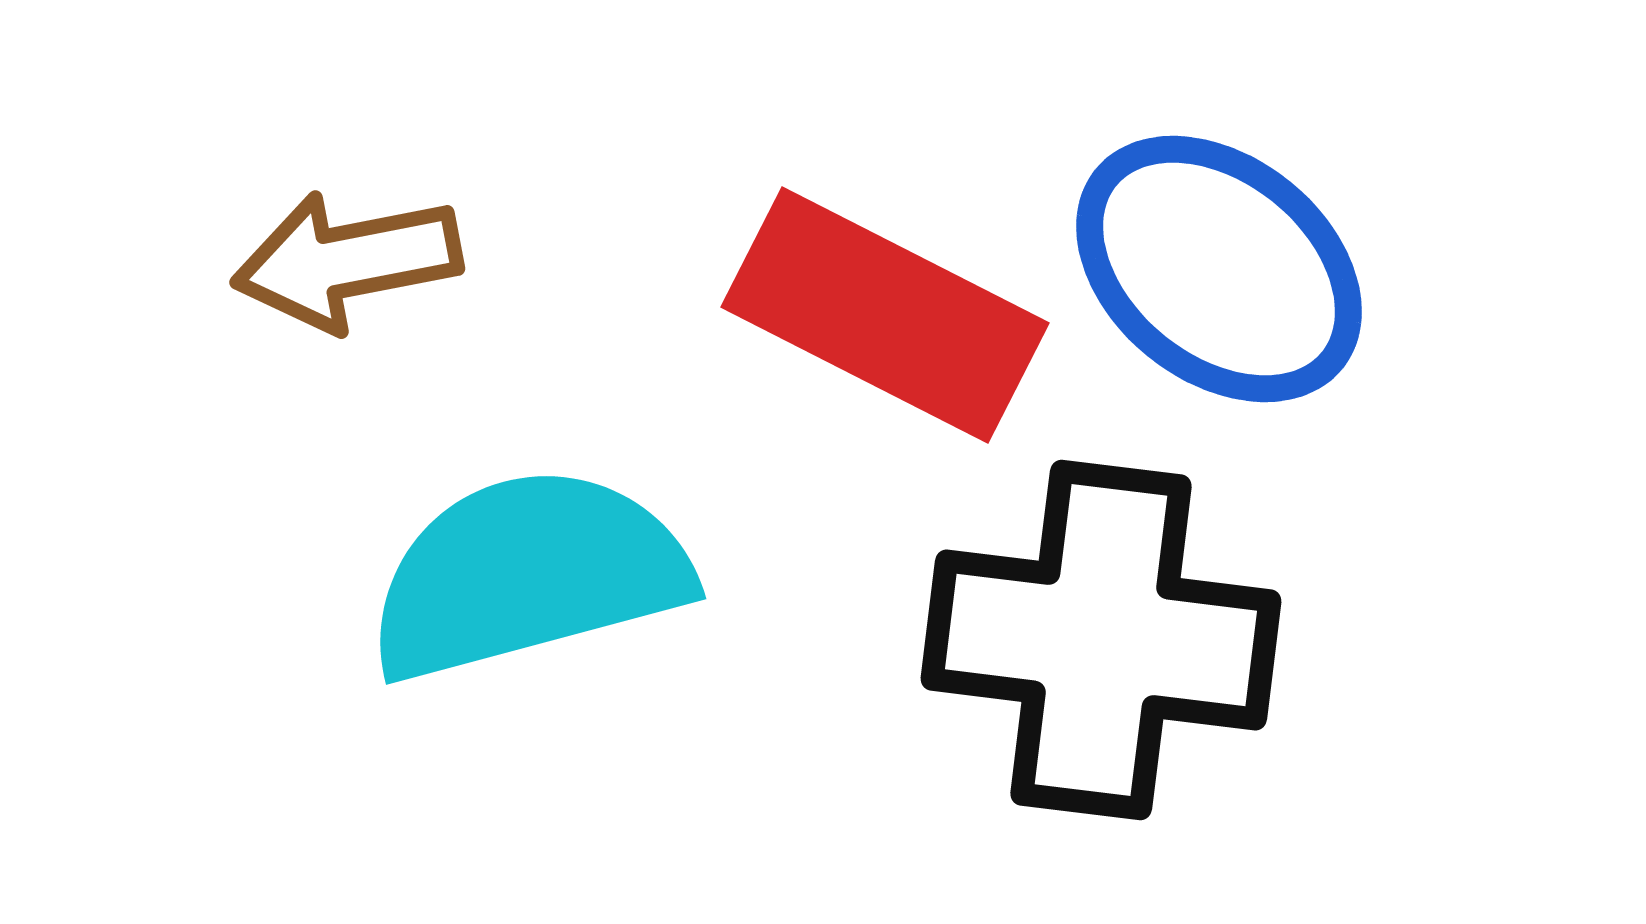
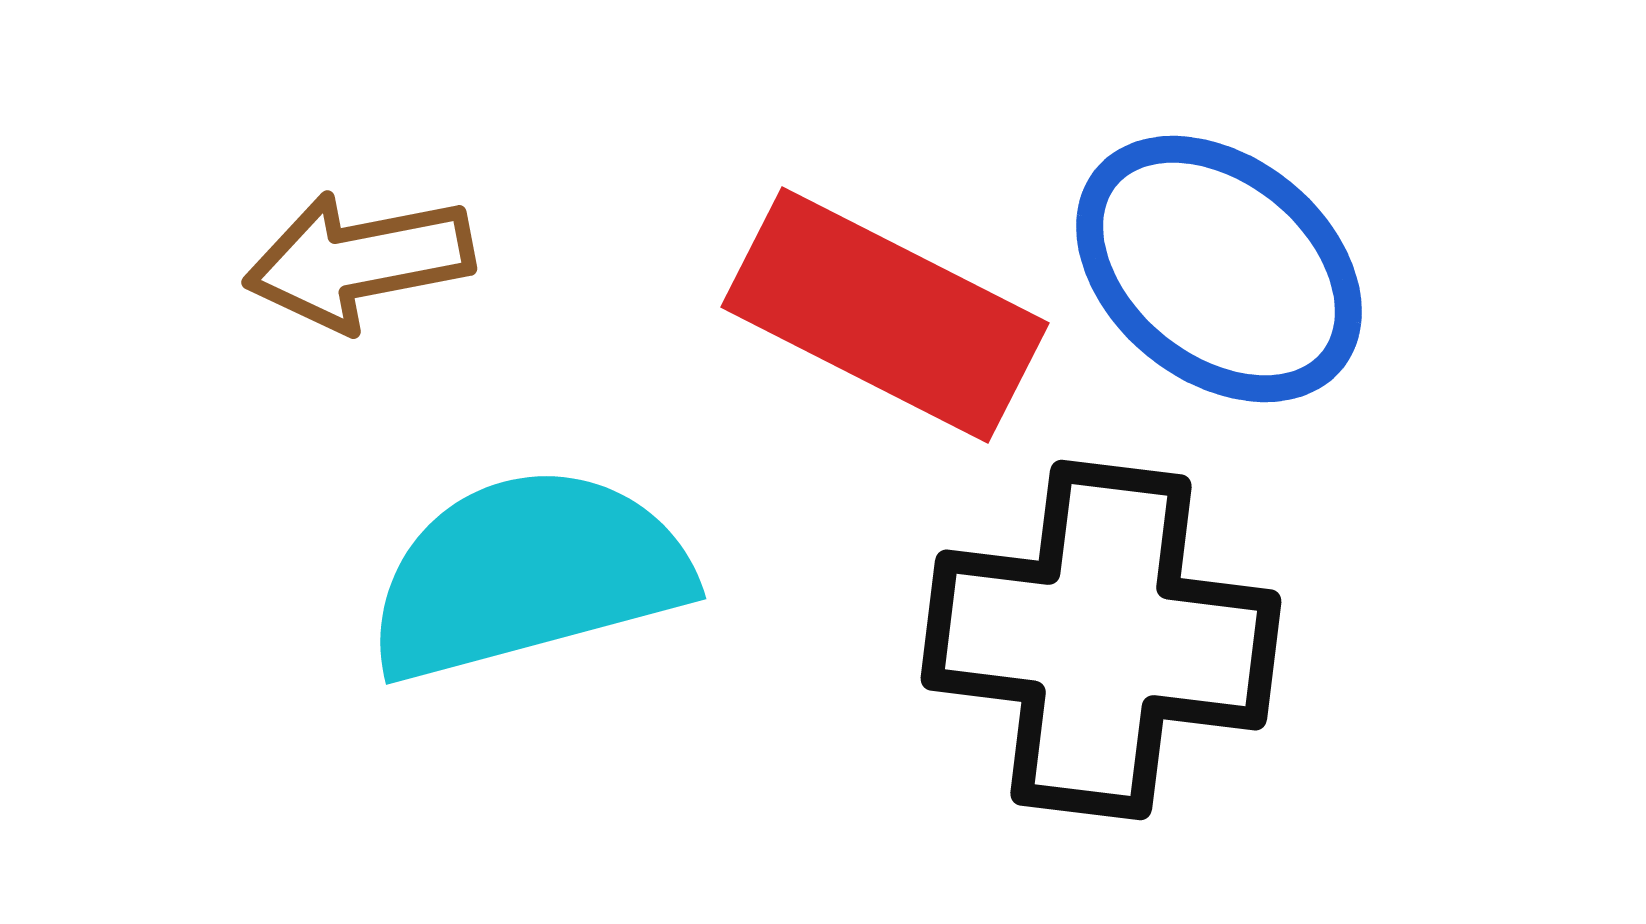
brown arrow: moved 12 px right
